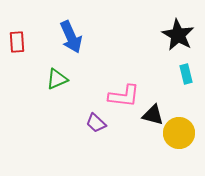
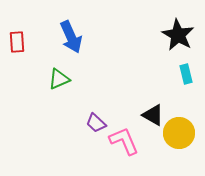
green triangle: moved 2 px right
pink L-shape: moved 45 px down; rotated 120 degrees counterclockwise
black triangle: rotated 15 degrees clockwise
